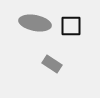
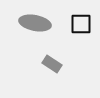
black square: moved 10 px right, 2 px up
